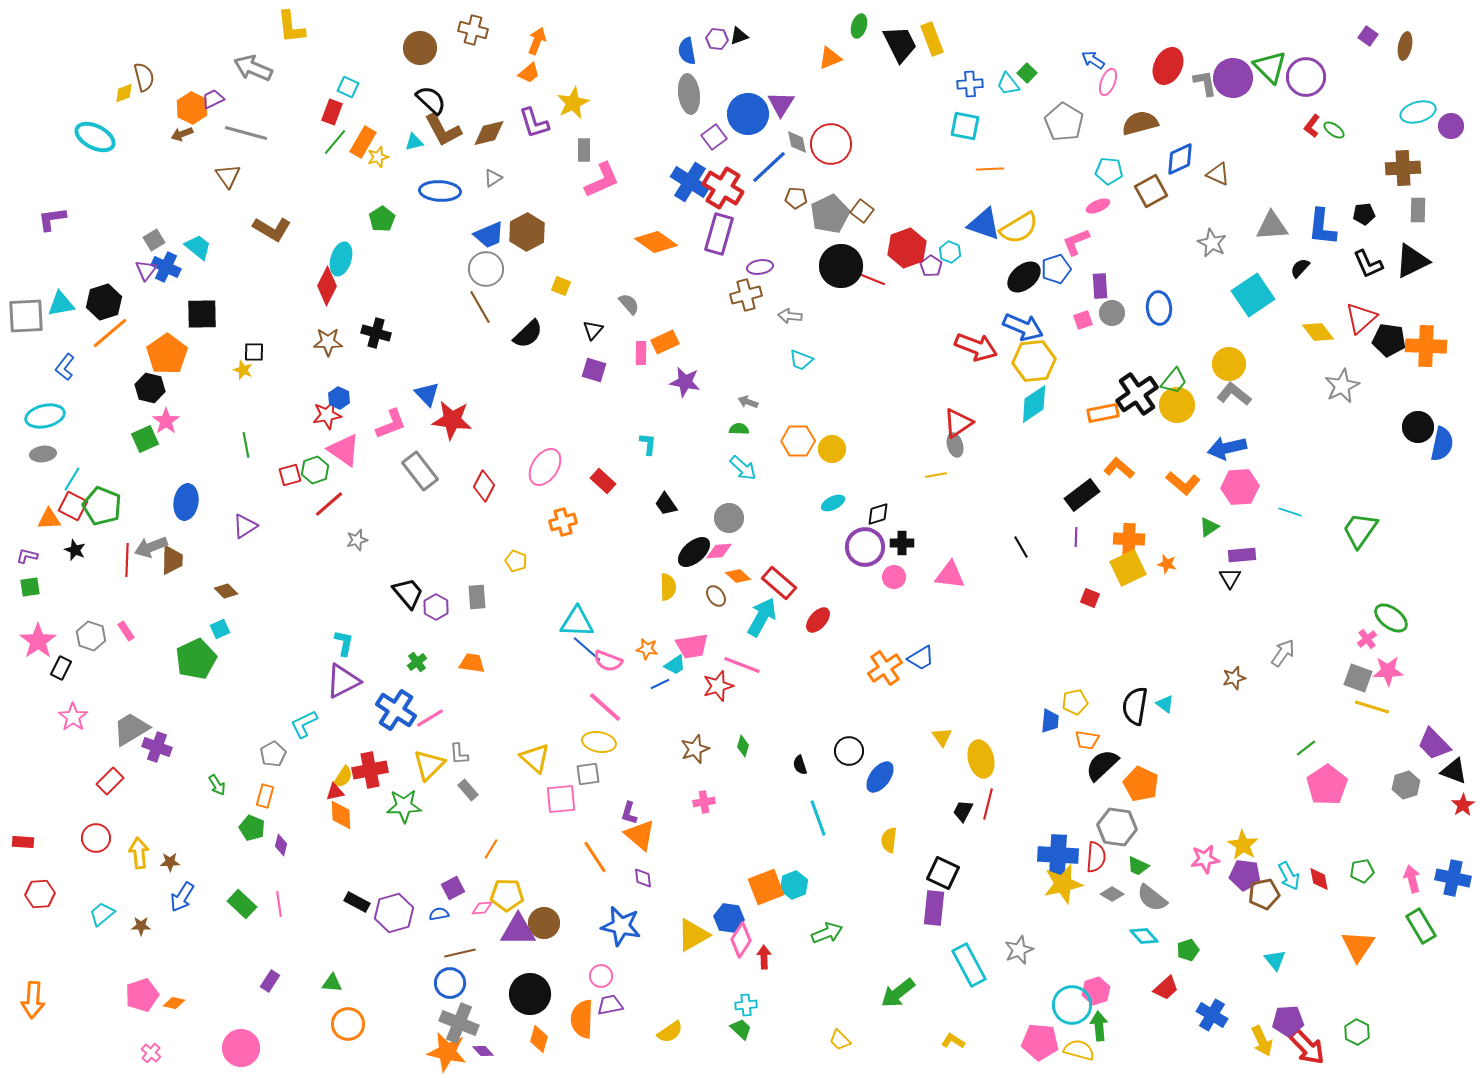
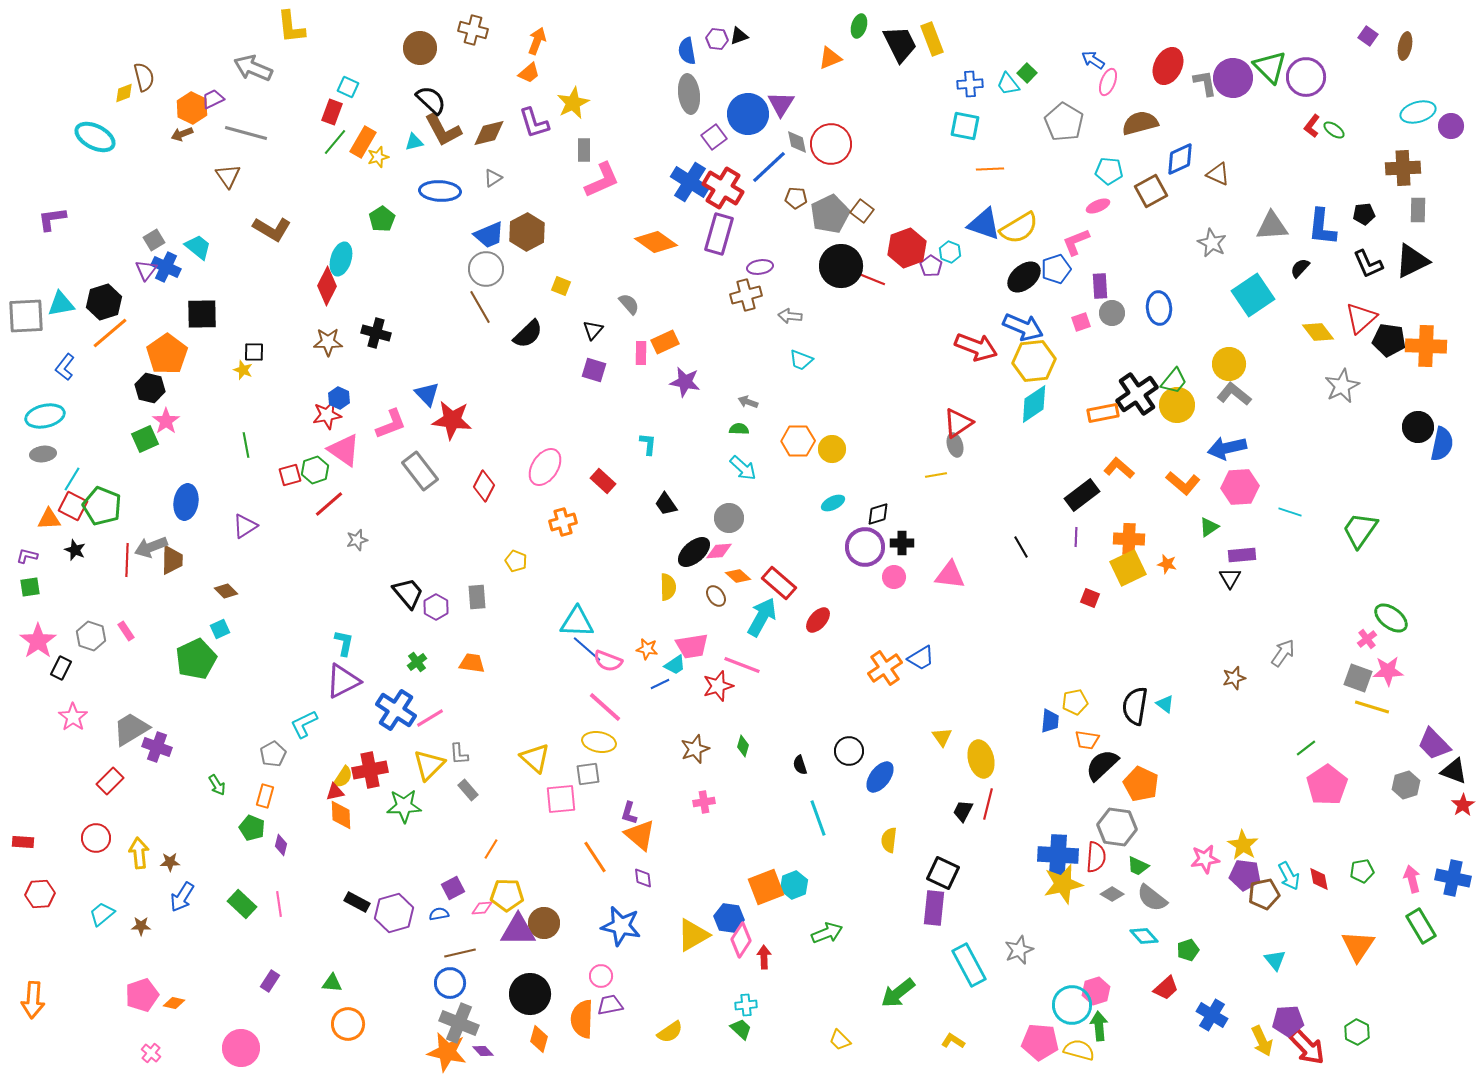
pink square at (1083, 320): moved 2 px left, 2 px down
